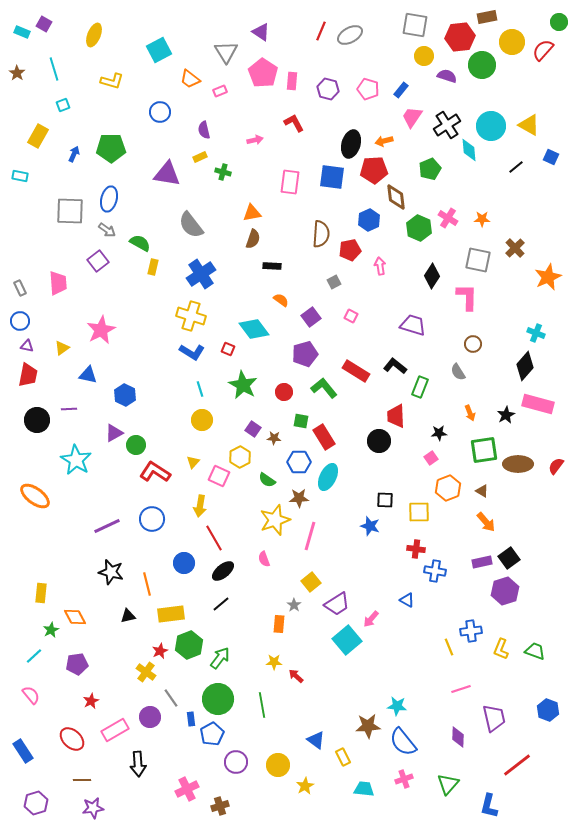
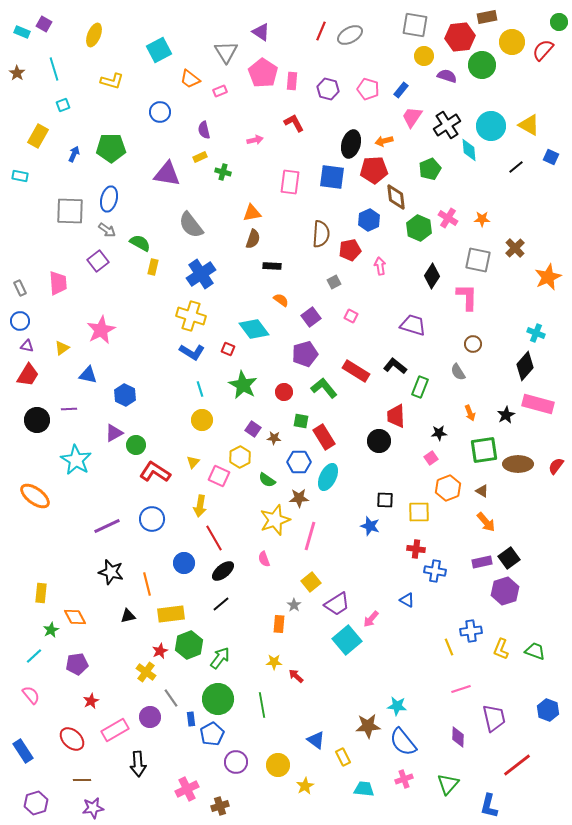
red trapezoid at (28, 375): rotated 20 degrees clockwise
